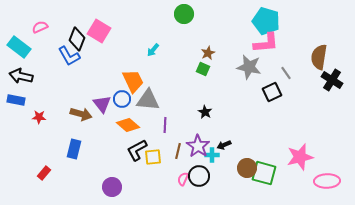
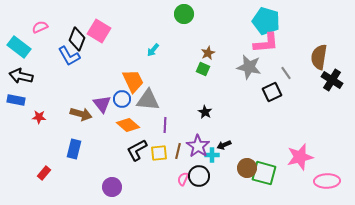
yellow square at (153, 157): moved 6 px right, 4 px up
